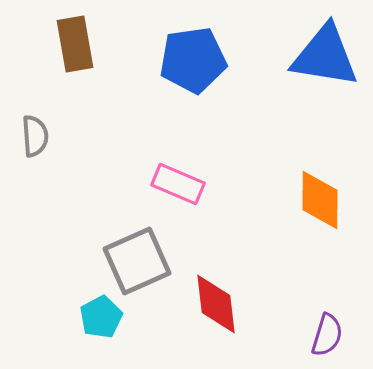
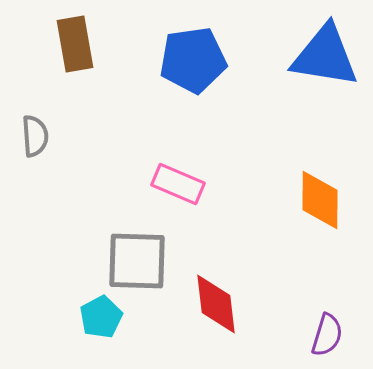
gray square: rotated 26 degrees clockwise
